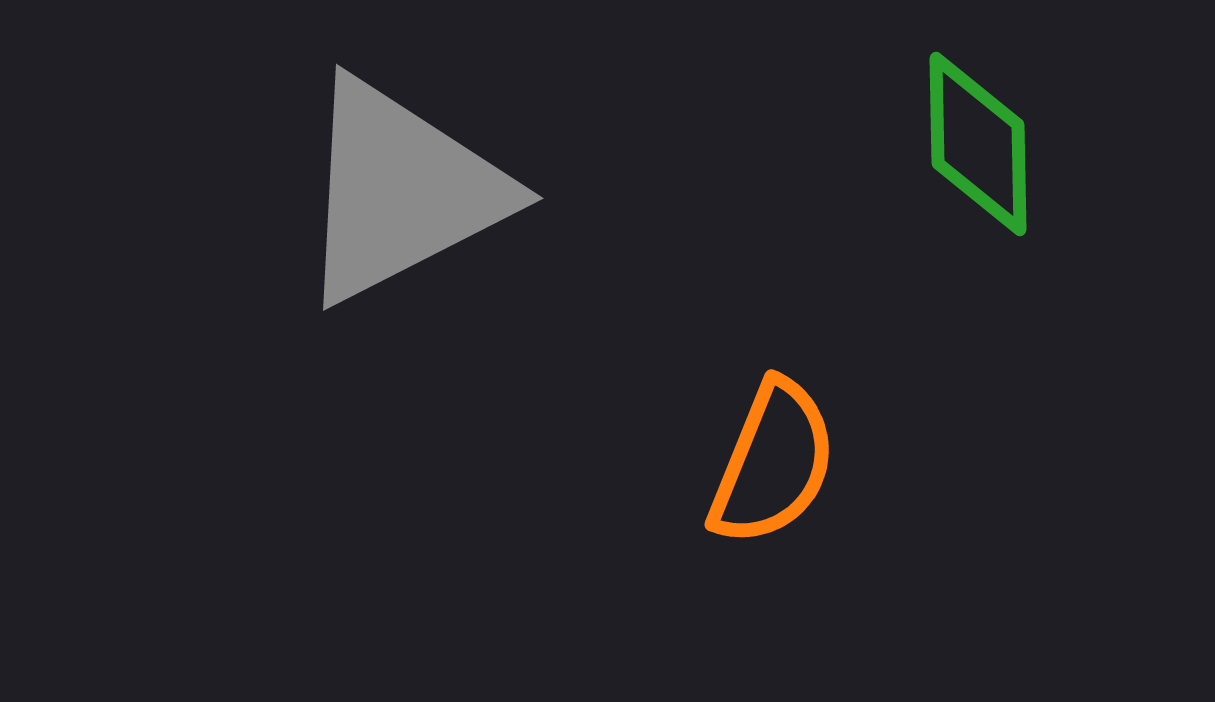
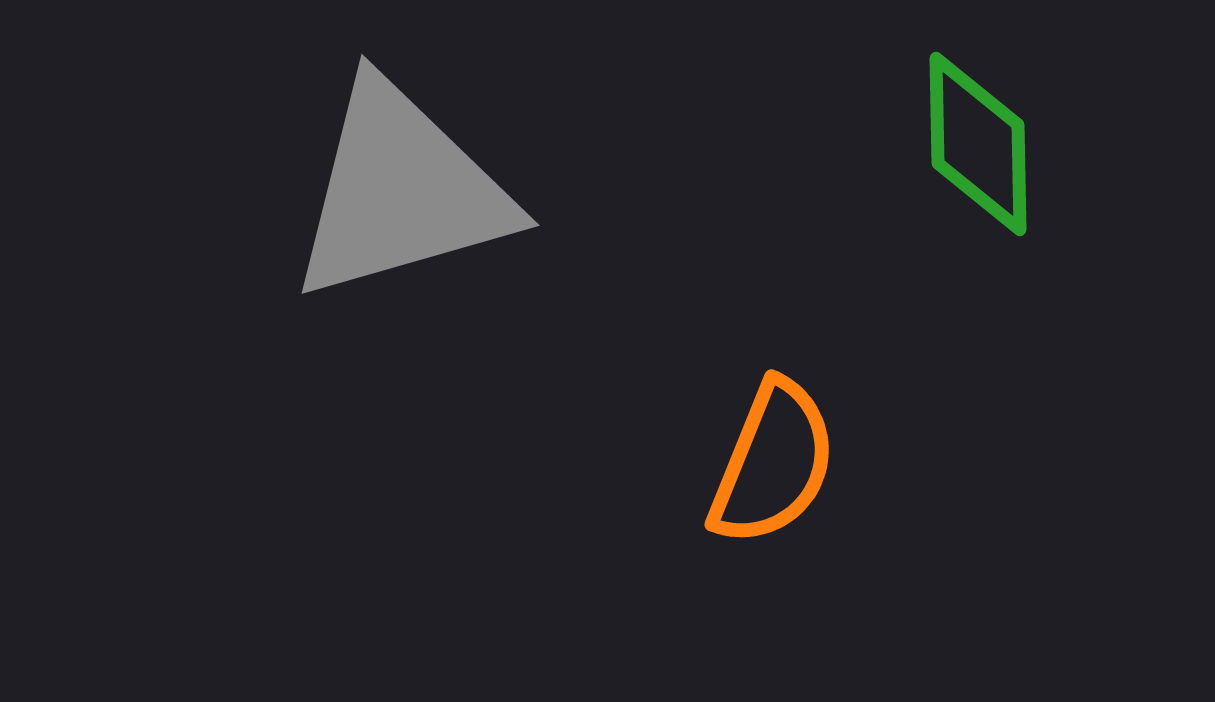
gray triangle: rotated 11 degrees clockwise
